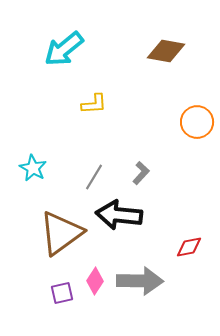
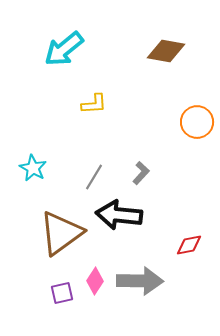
red diamond: moved 2 px up
